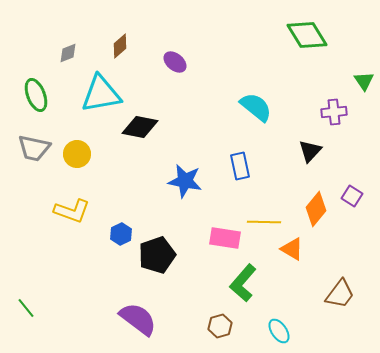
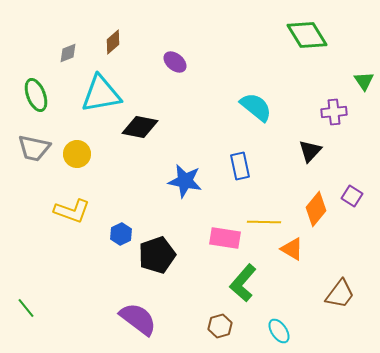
brown diamond: moved 7 px left, 4 px up
